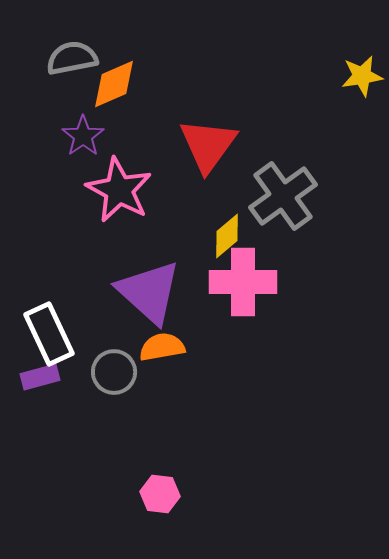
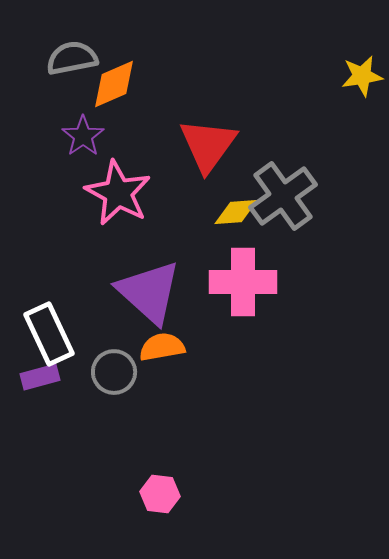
pink star: moved 1 px left, 3 px down
yellow diamond: moved 9 px right, 24 px up; rotated 36 degrees clockwise
